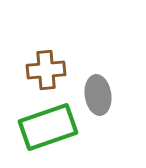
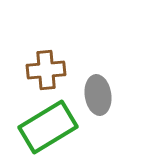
green rectangle: rotated 12 degrees counterclockwise
